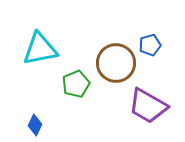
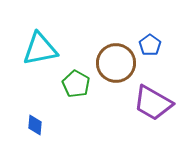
blue pentagon: rotated 20 degrees counterclockwise
green pentagon: rotated 20 degrees counterclockwise
purple trapezoid: moved 5 px right, 3 px up
blue diamond: rotated 20 degrees counterclockwise
